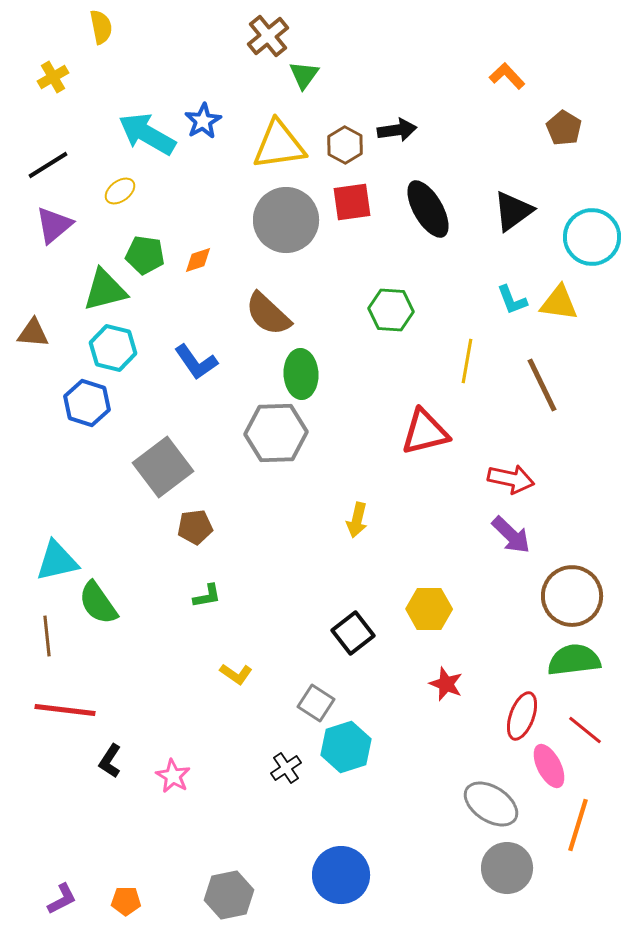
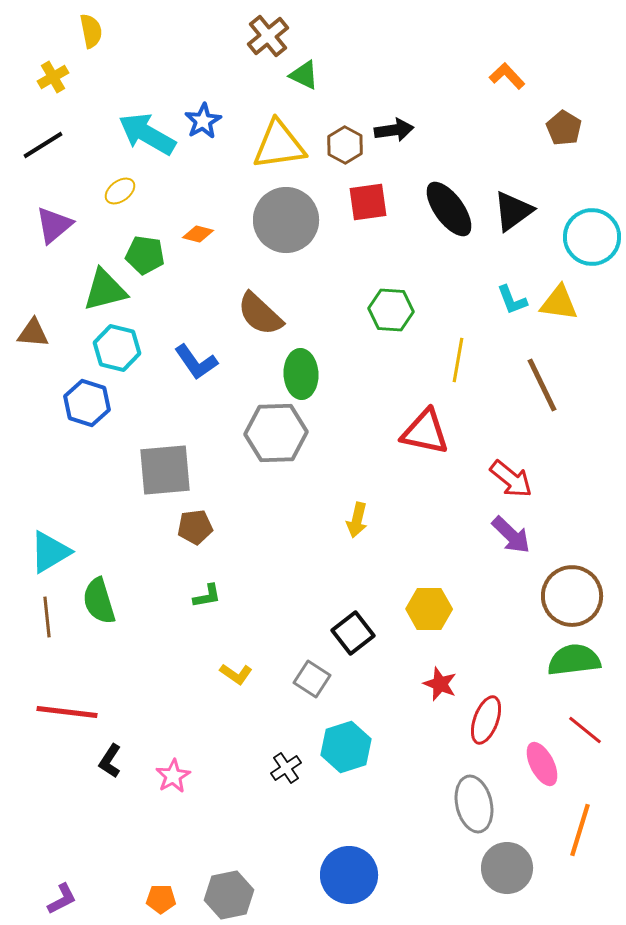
yellow semicircle at (101, 27): moved 10 px left, 4 px down
green triangle at (304, 75): rotated 40 degrees counterclockwise
black arrow at (397, 130): moved 3 px left
black line at (48, 165): moved 5 px left, 20 px up
red square at (352, 202): moved 16 px right
black ellipse at (428, 209): moved 21 px right; rotated 6 degrees counterclockwise
orange diamond at (198, 260): moved 26 px up; rotated 32 degrees clockwise
brown semicircle at (268, 314): moved 8 px left
cyan hexagon at (113, 348): moved 4 px right
yellow line at (467, 361): moved 9 px left, 1 px up
red triangle at (425, 432): rotated 26 degrees clockwise
gray square at (163, 467): moved 2 px right, 3 px down; rotated 32 degrees clockwise
red arrow at (511, 479): rotated 27 degrees clockwise
cyan triangle at (57, 561): moved 7 px left, 9 px up; rotated 18 degrees counterclockwise
green semicircle at (98, 603): moved 1 px right, 2 px up; rotated 18 degrees clockwise
brown line at (47, 636): moved 19 px up
red star at (446, 684): moved 6 px left
gray square at (316, 703): moved 4 px left, 24 px up
red line at (65, 710): moved 2 px right, 2 px down
red ellipse at (522, 716): moved 36 px left, 4 px down
pink ellipse at (549, 766): moved 7 px left, 2 px up
pink star at (173, 776): rotated 12 degrees clockwise
gray ellipse at (491, 804): moved 17 px left; rotated 44 degrees clockwise
orange line at (578, 825): moved 2 px right, 5 px down
blue circle at (341, 875): moved 8 px right
orange pentagon at (126, 901): moved 35 px right, 2 px up
